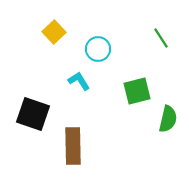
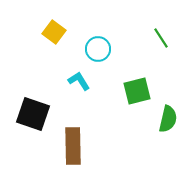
yellow square: rotated 10 degrees counterclockwise
